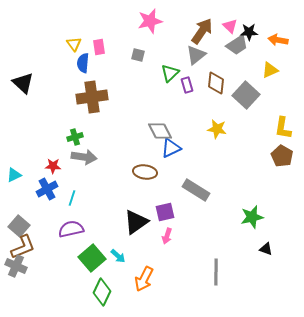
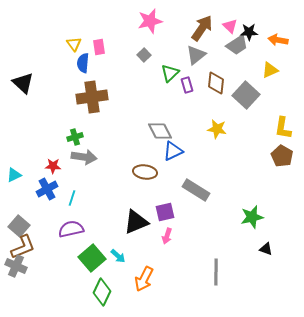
brown arrow at (202, 31): moved 3 px up
gray square at (138, 55): moved 6 px right; rotated 32 degrees clockwise
blue triangle at (171, 148): moved 2 px right, 3 px down
black triangle at (136, 222): rotated 12 degrees clockwise
